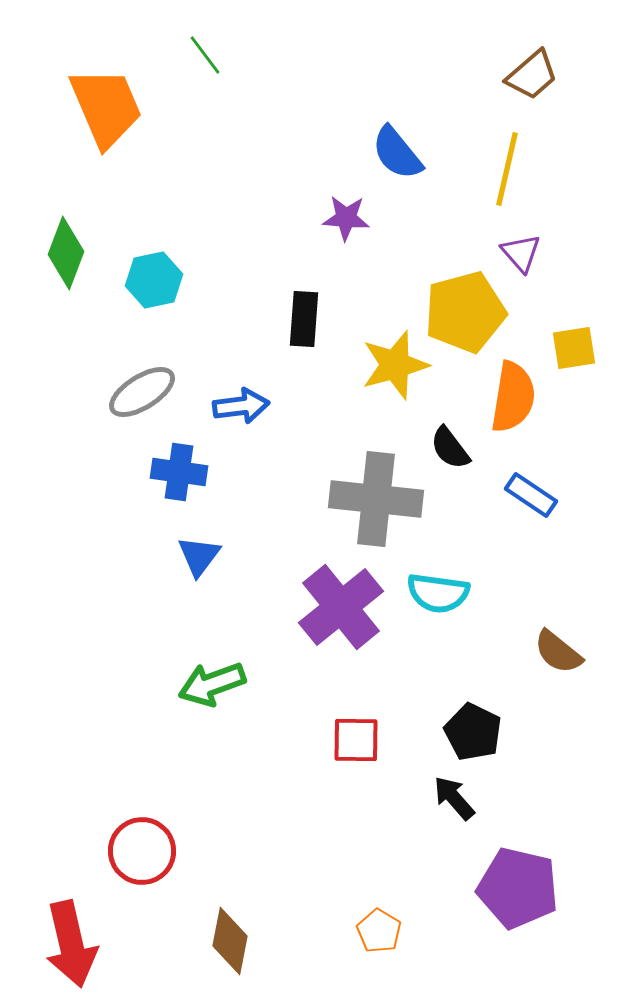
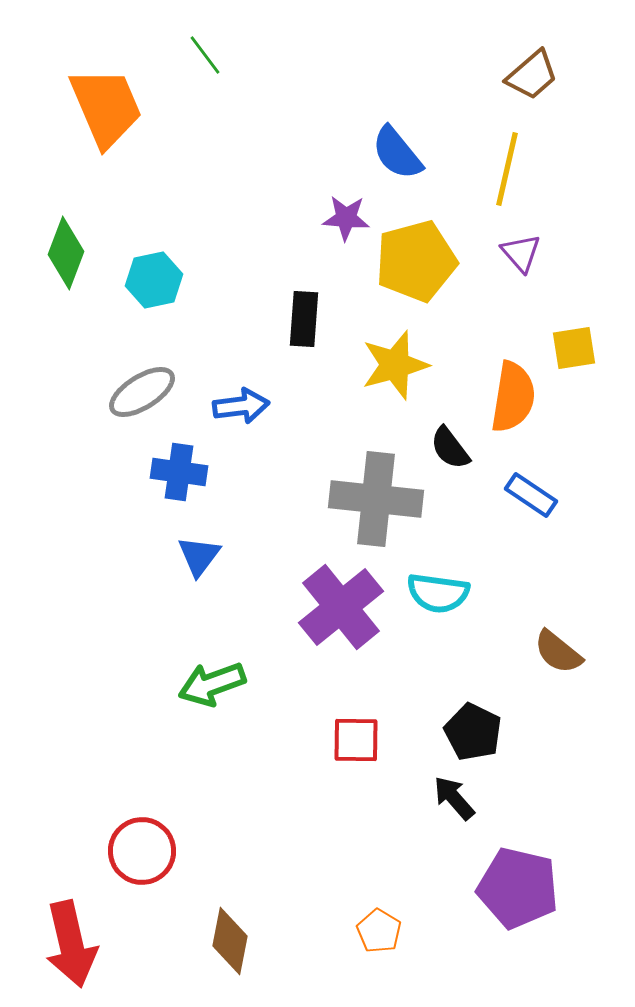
yellow pentagon: moved 49 px left, 51 px up
